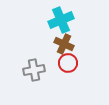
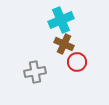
red circle: moved 9 px right, 1 px up
gray cross: moved 1 px right, 2 px down
